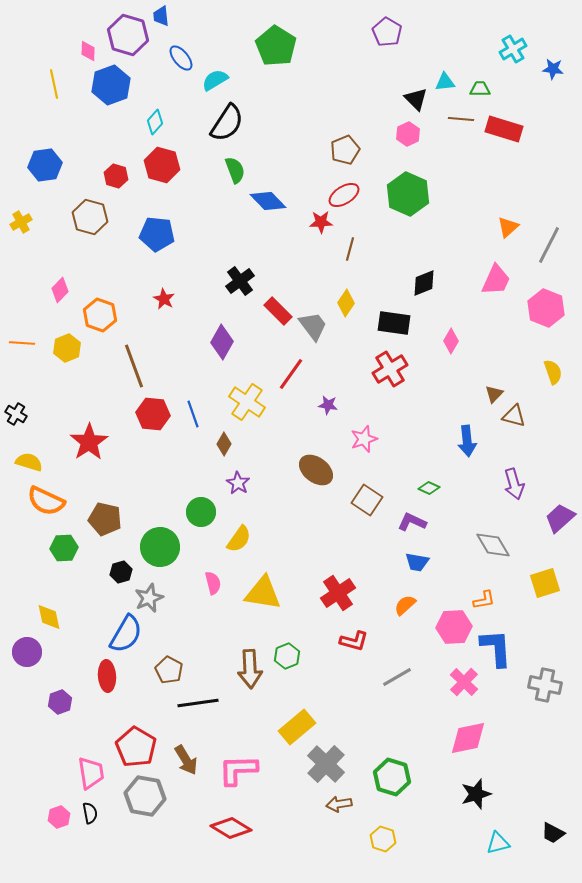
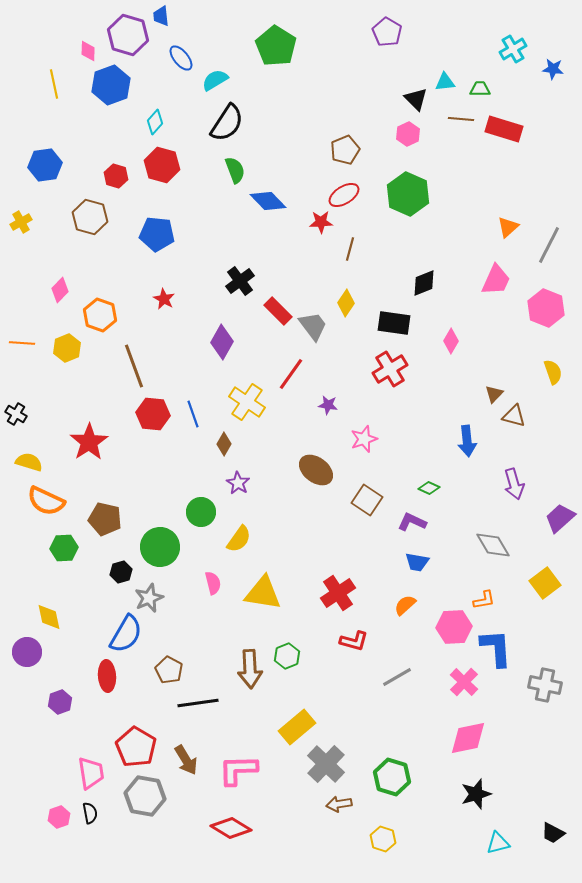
yellow square at (545, 583): rotated 20 degrees counterclockwise
